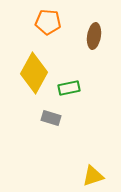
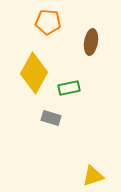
brown ellipse: moved 3 px left, 6 px down
